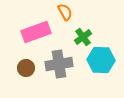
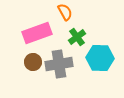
pink rectangle: moved 1 px right, 1 px down
green cross: moved 6 px left
cyan hexagon: moved 1 px left, 2 px up
brown circle: moved 7 px right, 6 px up
